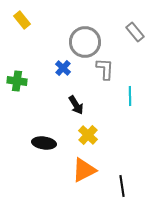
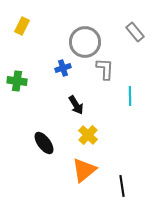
yellow rectangle: moved 6 px down; rotated 66 degrees clockwise
blue cross: rotated 28 degrees clockwise
black ellipse: rotated 45 degrees clockwise
orange triangle: rotated 12 degrees counterclockwise
